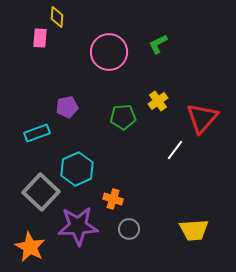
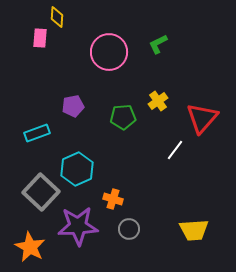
purple pentagon: moved 6 px right, 1 px up
